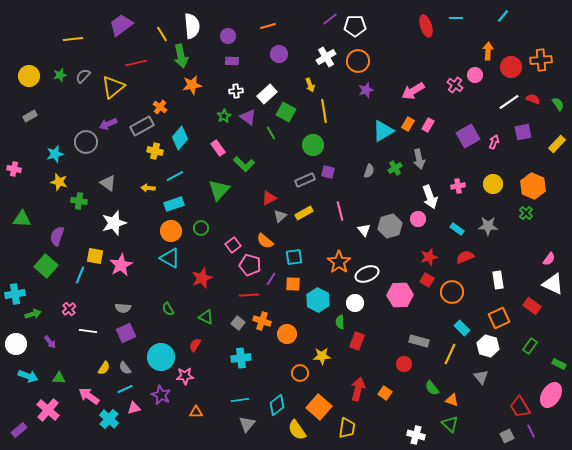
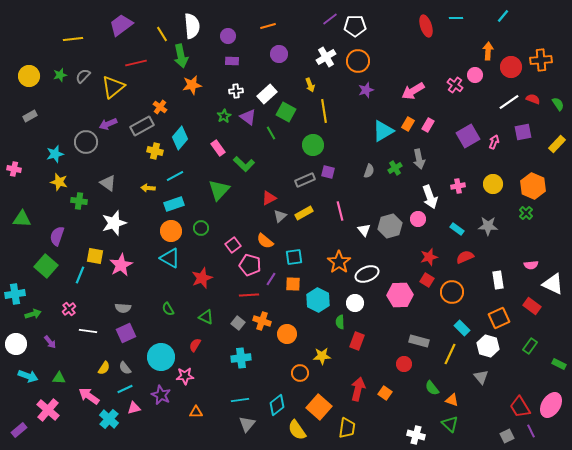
pink semicircle at (549, 259): moved 18 px left, 6 px down; rotated 48 degrees clockwise
pink ellipse at (551, 395): moved 10 px down
